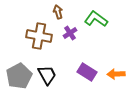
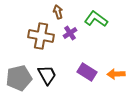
brown cross: moved 2 px right
gray pentagon: moved 2 px down; rotated 15 degrees clockwise
